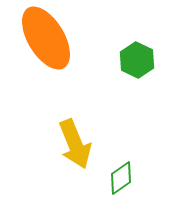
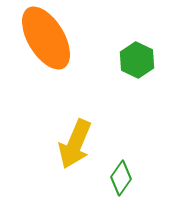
yellow arrow: rotated 45 degrees clockwise
green diamond: rotated 20 degrees counterclockwise
